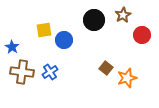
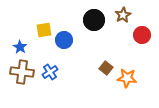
blue star: moved 8 px right
orange star: rotated 24 degrees clockwise
